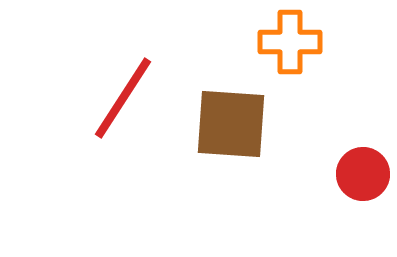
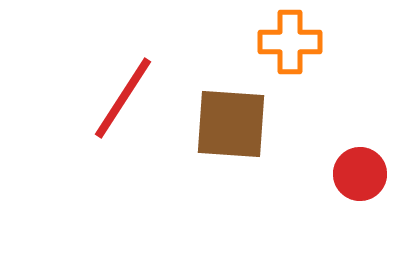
red circle: moved 3 px left
